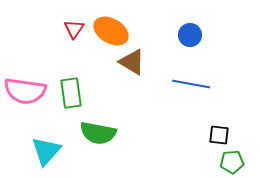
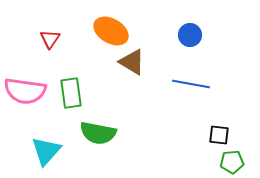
red triangle: moved 24 px left, 10 px down
